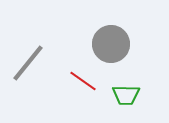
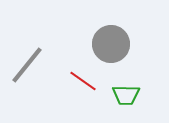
gray line: moved 1 px left, 2 px down
